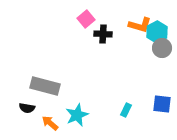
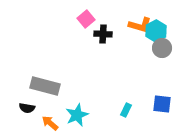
cyan hexagon: moved 1 px left, 1 px up
